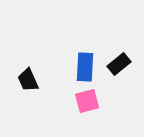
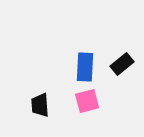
black rectangle: moved 3 px right
black trapezoid: moved 12 px right, 25 px down; rotated 20 degrees clockwise
